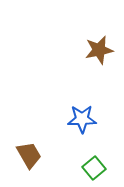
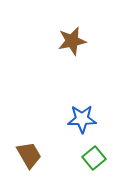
brown star: moved 27 px left, 9 px up
green square: moved 10 px up
